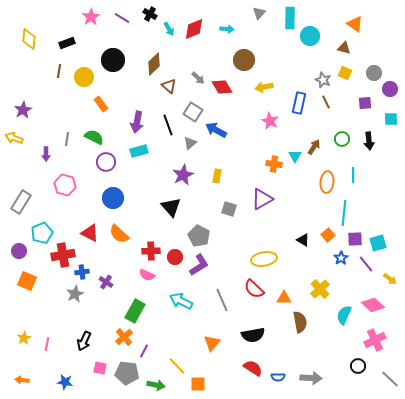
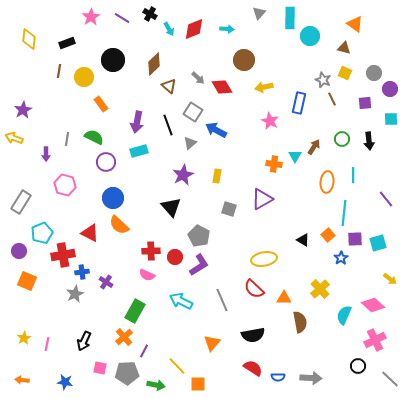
brown line at (326, 102): moved 6 px right, 3 px up
orange semicircle at (119, 234): moved 9 px up
purple line at (366, 264): moved 20 px right, 65 px up
gray pentagon at (127, 373): rotated 10 degrees counterclockwise
